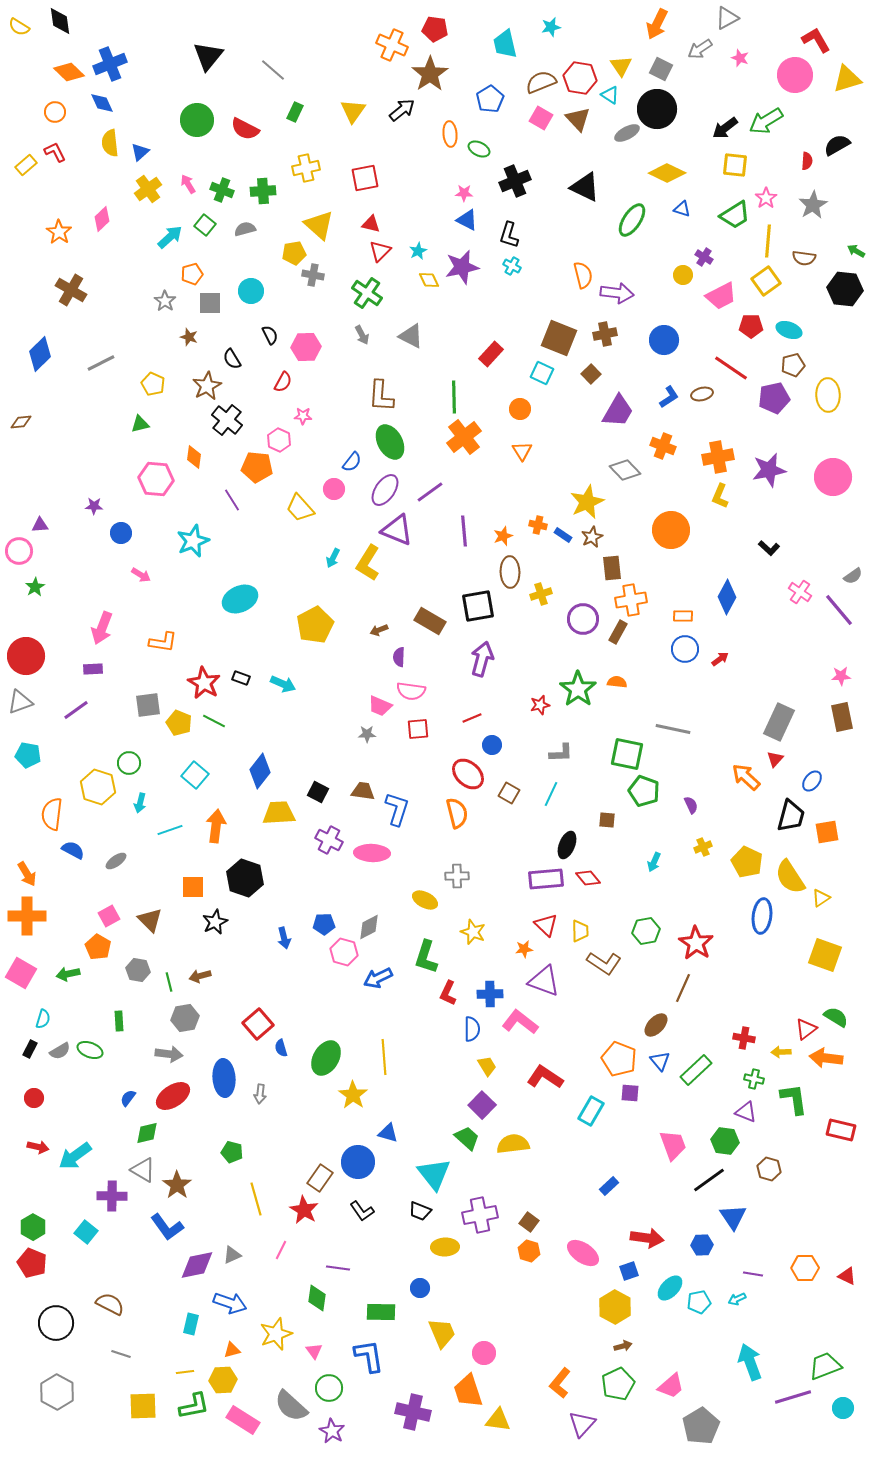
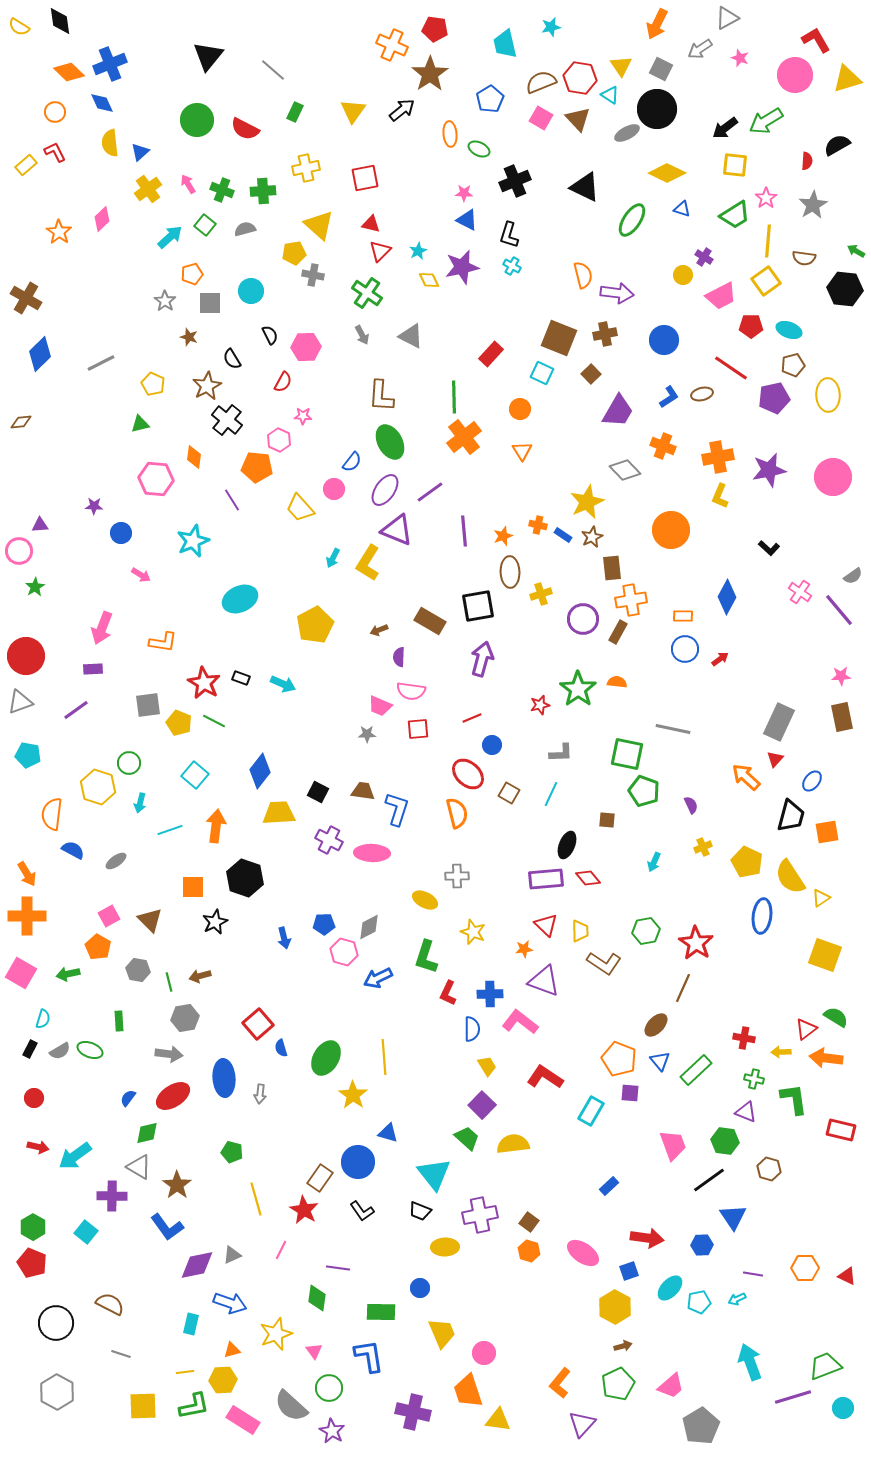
brown cross at (71, 290): moved 45 px left, 8 px down
gray triangle at (143, 1170): moved 4 px left, 3 px up
